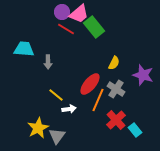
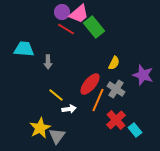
yellow star: moved 2 px right
